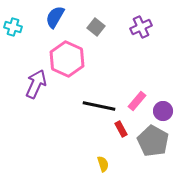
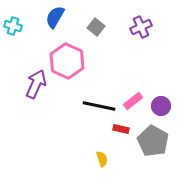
cyan cross: moved 1 px up
pink hexagon: moved 2 px down
pink rectangle: moved 4 px left; rotated 12 degrees clockwise
purple circle: moved 2 px left, 5 px up
red rectangle: rotated 49 degrees counterclockwise
yellow semicircle: moved 1 px left, 5 px up
